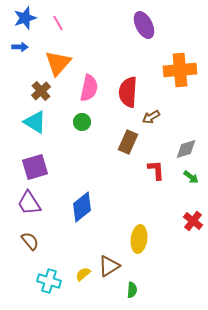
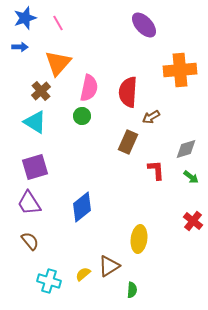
purple ellipse: rotated 16 degrees counterclockwise
green circle: moved 6 px up
